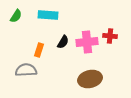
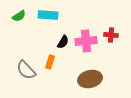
green semicircle: moved 3 px right; rotated 24 degrees clockwise
red cross: moved 1 px right, 1 px up
pink cross: moved 1 px left, 1 px up
orange rectangle: moved 11 px right, 12 px down
gray semicircle: rotated 130 degrees counterclockwise
